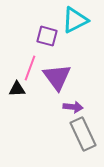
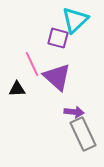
cyan triangle: rotated 16 degrees counterclockwise
purple square: moved 11 px right, 2 px down
pink line: moved 2 px right, 4 px up; rotated 45 degrees counterclockwise
purple triangle: rotated 12 degrees counterclockwise
purple arrow: moved 1 px right, 5 px down
